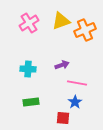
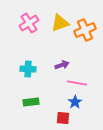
yellow triangle: moved 1 px left, 2 px down
